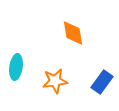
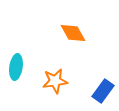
orange diamond: rotated 20 degrees counterclockwise
blue rectangle: moved 1 px right, 9 px down
